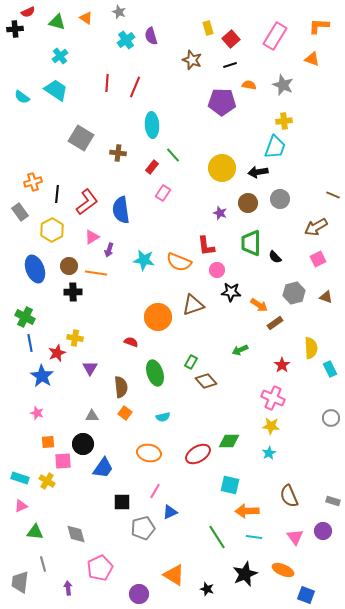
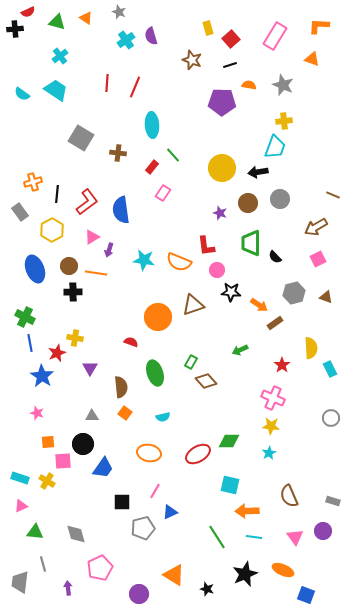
cyan semicircle at (22, 97): moved 3 px up
